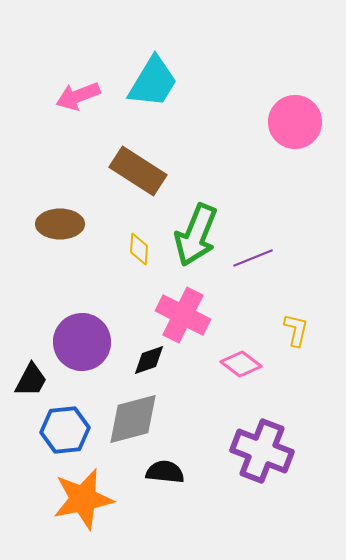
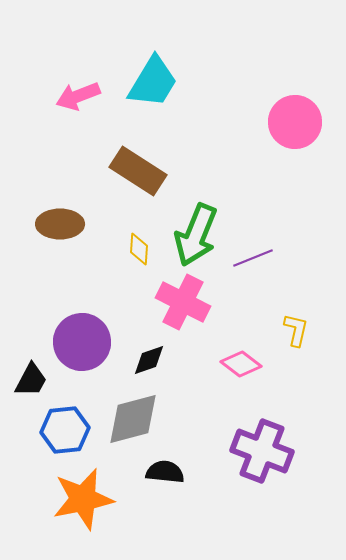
pink cross: moved 13 px up
